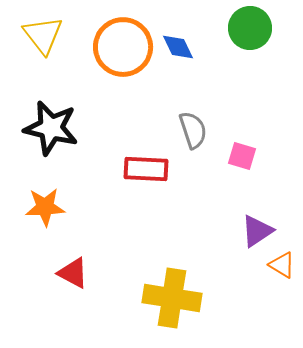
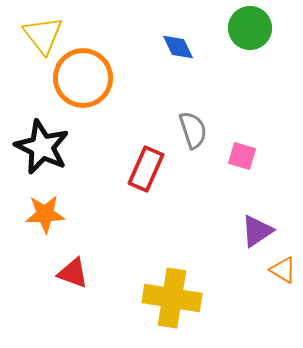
orange circle: moved 40 px left, 31 px down
black star: moved 9 px left, 19 px down; rotated 12 degrees clockwise
red rectangle: rotated 69 degrees counterclockwise
orange star: moved 7 px down
orange triangle: moved 1 px right, 5 px down
red triangle: rotated 8 degrees counterclockwise
